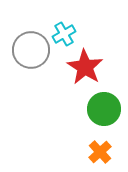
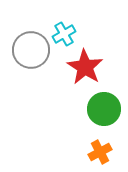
orange cross: rotated 15 degrees clockwise
